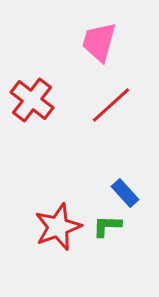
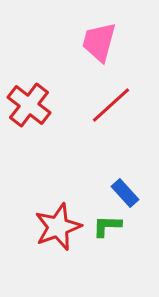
red cross: moved 3 px left, 5 px down
